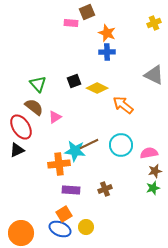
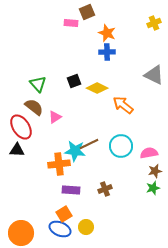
cyan circle: moved 1 px down
black triangle: rotated 28 degrees clockwise
